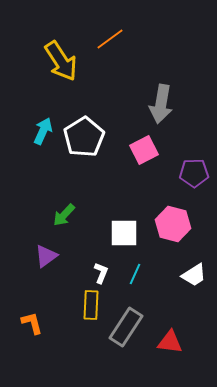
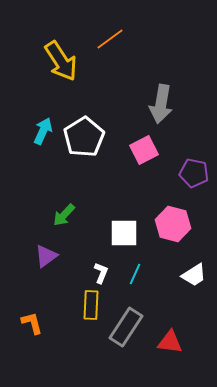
purple pentagon: rotated 12 degrees clockwise
